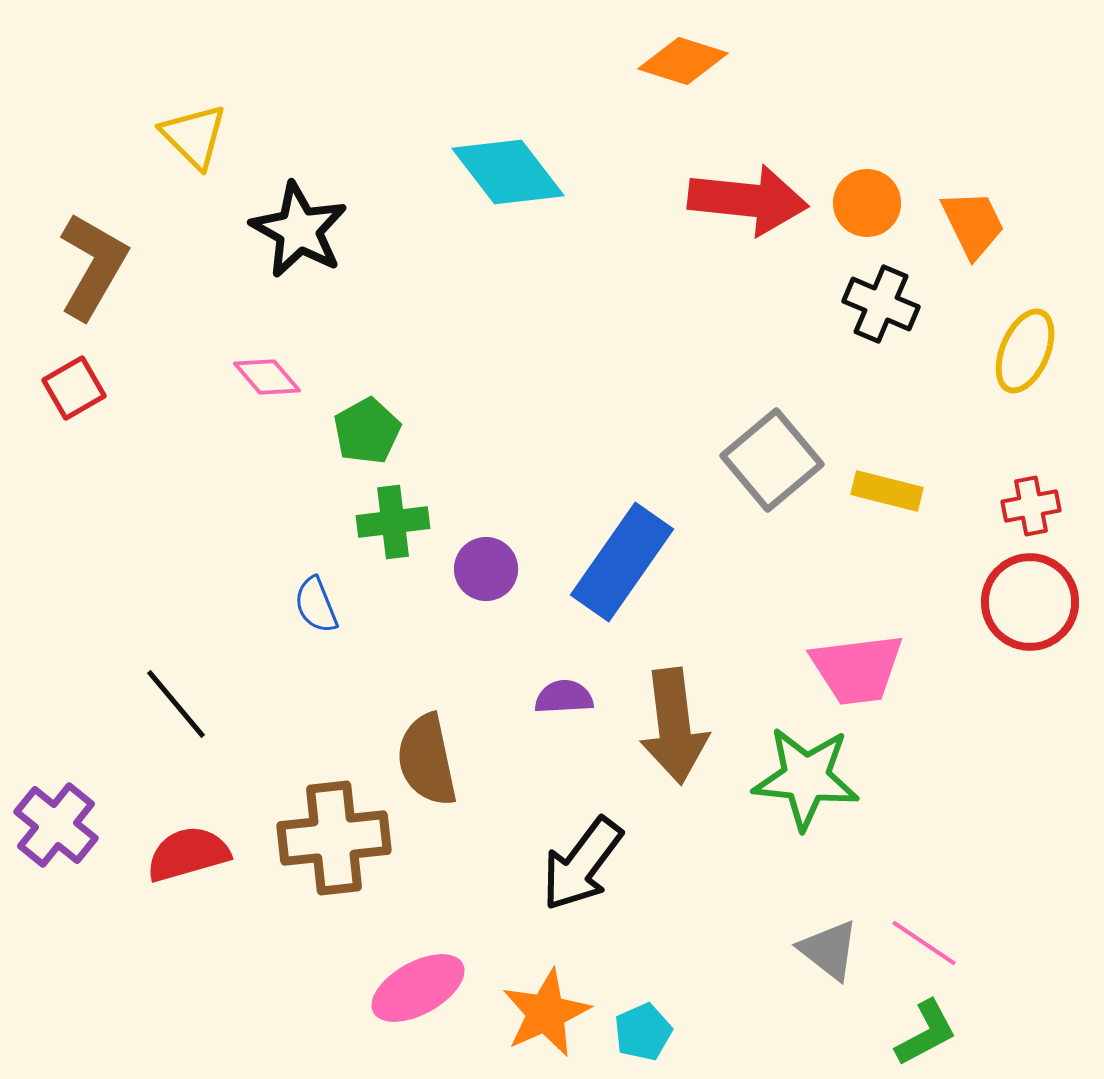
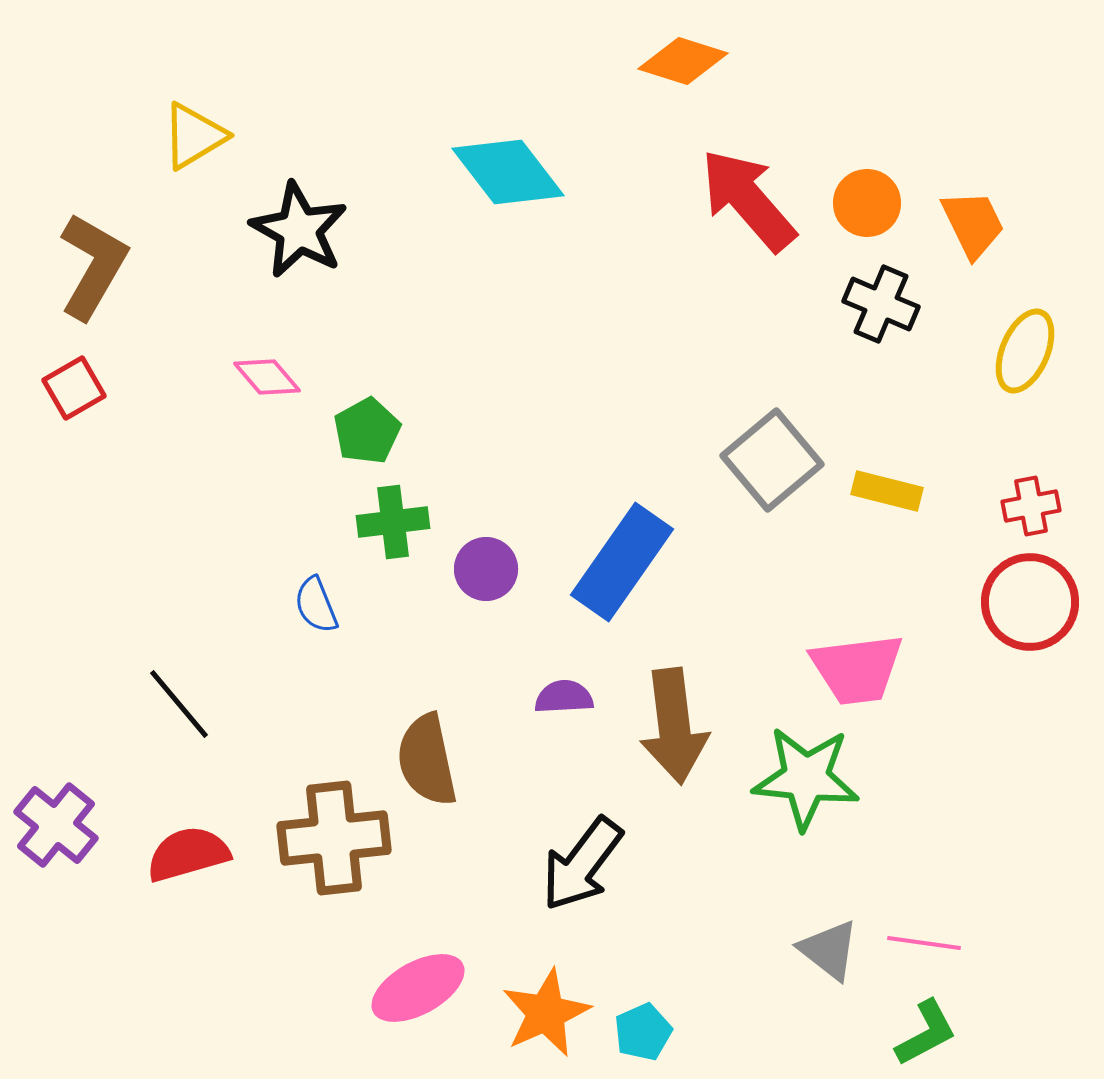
yellow triangle: rotated 44 degrees clockwise
red arrow: rotated 137 degrees counterclockwise
black line: moved 3 px right
pink line: rotated 26 degrees counterclockwise
